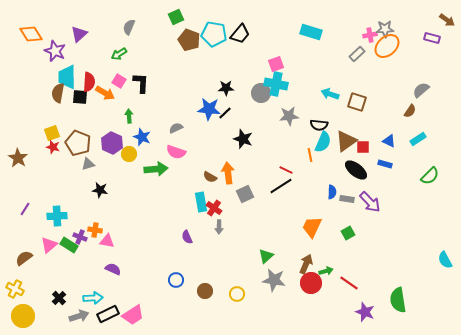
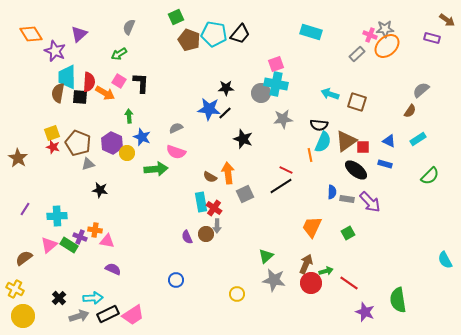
pink cross at (370, 35): rotated 32 degrees clockwise
gray star at (289, 116): moved 6 px left, 3 px down
yellow circle at (129, 154): moved 2 px left, 1 px up
gray arrow at (219, 227): moved 2 px left, 1 px up
brown circle at (205, 291): moved 1 px right, 57 px up
